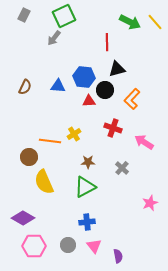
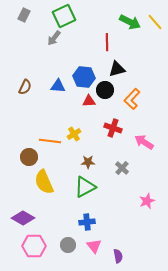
pink star: moved 3 px left, 2 px up
